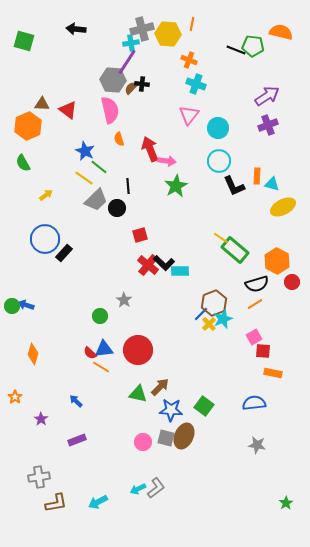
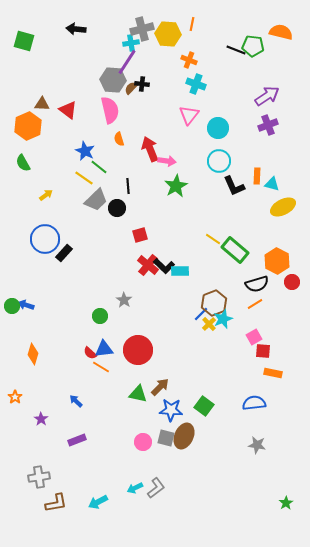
yellow line at (221, 238): moved 8 px left, 1 px down
black L-shape at (164, 263): moved 3 px down
cyan arrow at (138, 489): moved 3 px left, 1 px up
